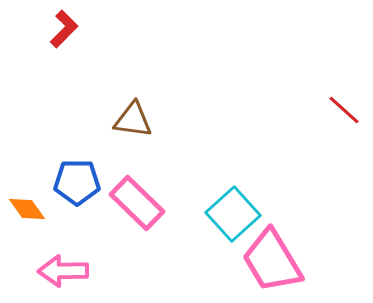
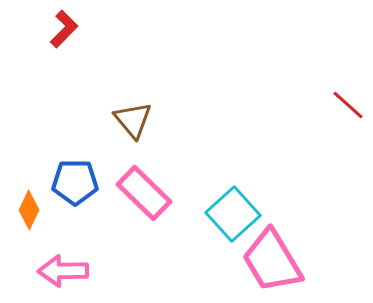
red line: moved 4 px right, 5 px up
brown triangle: rotated 42 degrees clockwise
blue pentagon: moved 2 px left
pink rectangle: moved 7 px right, 10 px up
orange diamond: moved 2 px right, 1 px down; rotated 60 degrees clockwise
